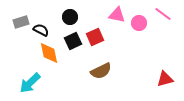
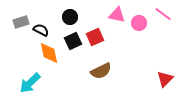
red triangle: rotated 30 degrees counterclockwise
